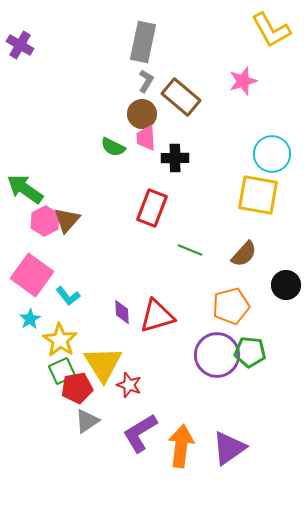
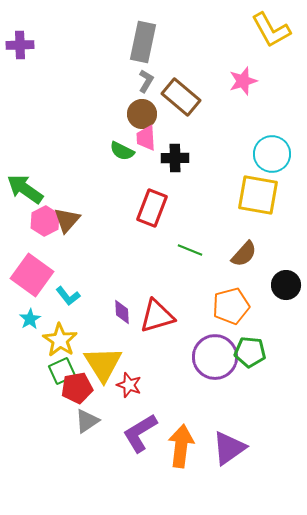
purple cross: rotated 32 degrees counterclockwise
green semicircle: moved 9 px right, 4 px down
purple circle: moved 2 px left, 2 px down
